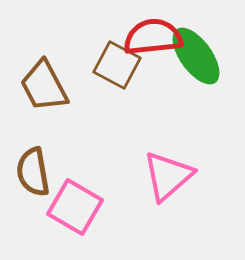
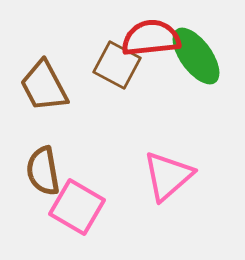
red semicircle: moved 2 px left, 1 px down
brown semicircle: moved 10 px right, 1 px up
pink square: moved 2 px right
